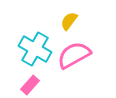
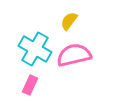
pink semicircle: rotated 16 degrees clockwise
pink rectangle: rotated 18 degrees counterclockwise
